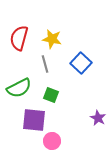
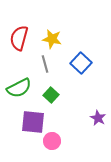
green square: rotated 21 degrees clockwise
purple square: moved 1 px left, 2 px down
